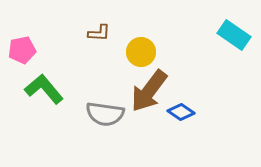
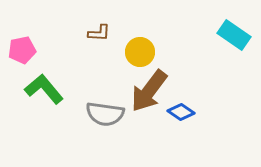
yellow circle: moved 1 px left
